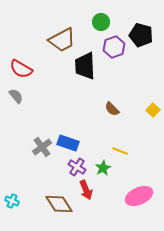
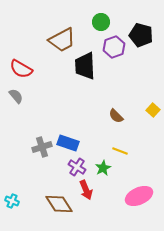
brown semicircle: moved 4 px right, 7 px down
gray cross: rotated 18 degrees clockwise
